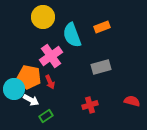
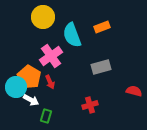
orange pentagon: rotated 20 degrees clockwise
cyan circle: moved 2 px right, 2 px up
red semicircle: moved 2 px right, 10 px up
green rectangle: rotated 40 degrees counterclockwise
